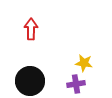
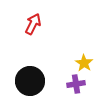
red arrow: moved 2 px right, 5 px up; rotated 25 degrees clockwise
yellow star: rotated 24 degrees clockwise
